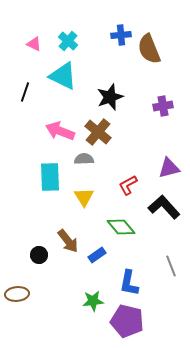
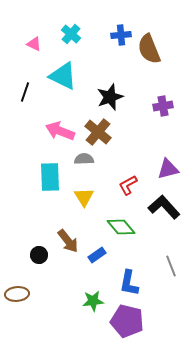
cyan cross: moved 3 px right, 7 px up
purple triangle: moved 1 px left, 1 px down
